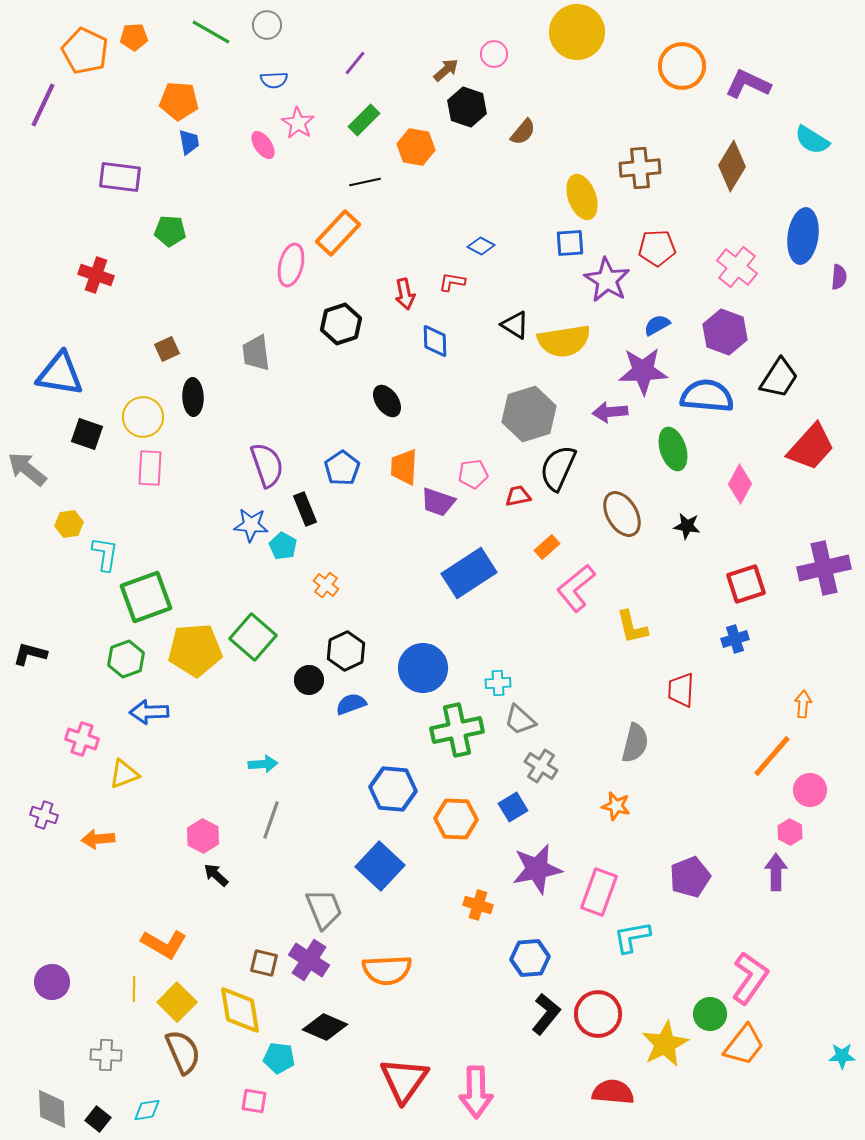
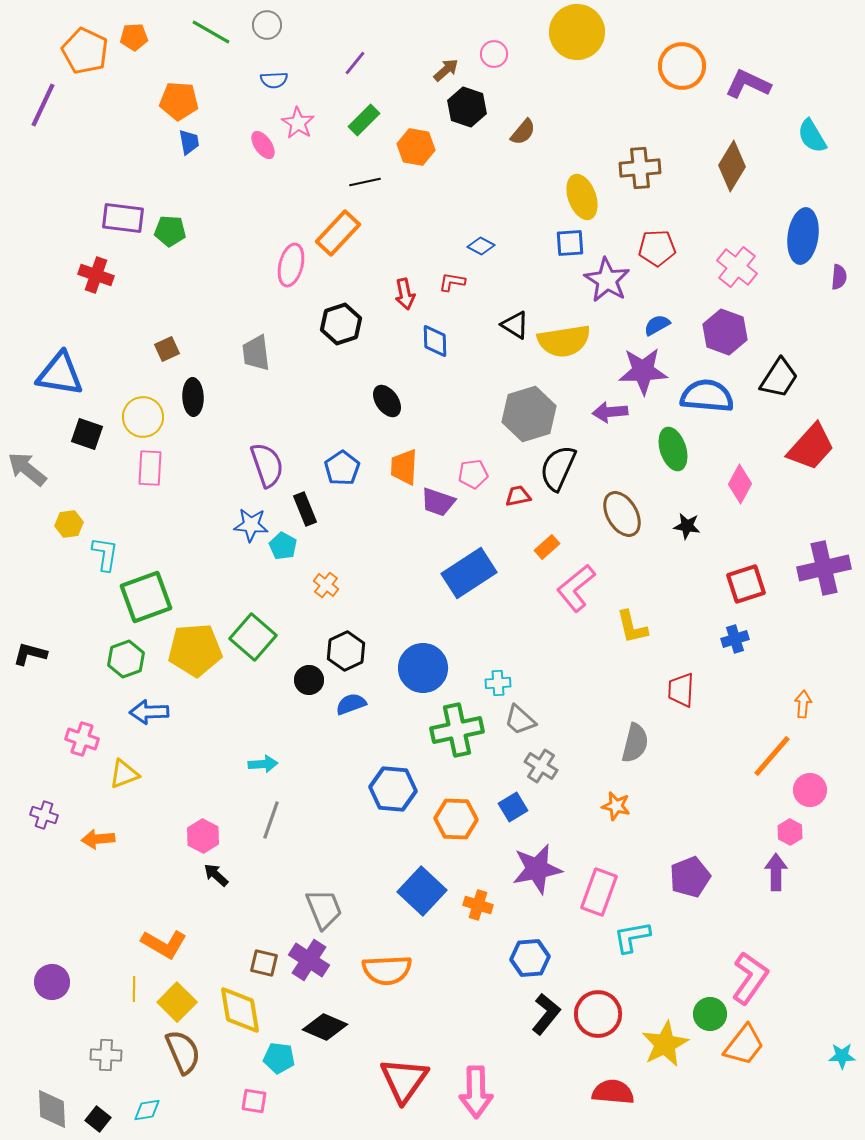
cyan semicircle at (812, 140): moved 4 px up; rotated 27 degrees clockwise
purple rectangle at (120, 177): moved 3 px right, 41 px down
blue square at (380, 866): moved 42 px right, 25 px down
